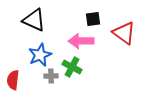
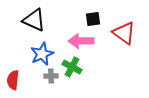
blue star: moved 2 px right, 1 px up
